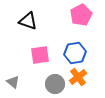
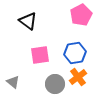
black triangle: rotated 18 degrees clockwise
